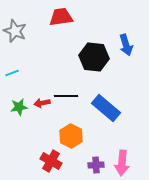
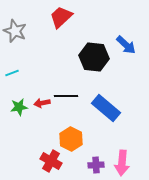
red trapezoid: rotated 35 degrees counterclockwise
blue arrow: rotated 30 degrees counterclockwise
orange hexagon: moved 3 px down
